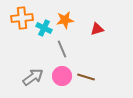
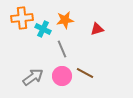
cyan cross: moved 1 px left, 1 px down
brown line: moved 1 px left, 4 px up; rotated 12 degrees clockwise
